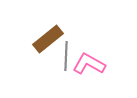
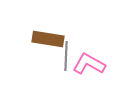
brown rectangle: rotated 48 degrees clockwise
